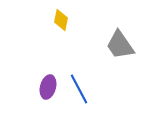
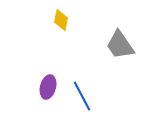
blue line: moved 3 px right, 7 px down
